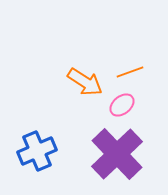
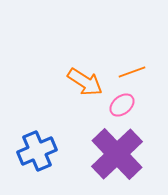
orange line: moved 2 px right
